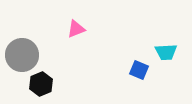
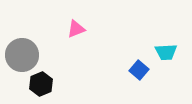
blue square: rotated 18 degrees clockwise
